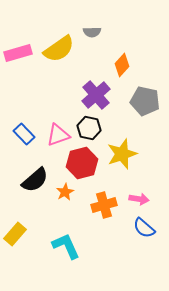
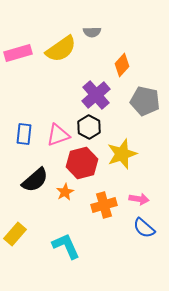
yellow semicircle: moved 2 px right
black hexagon: moved 1 px up; rotated 15 degrees clockwise
blue rectangle: rotated 50 degrees clockwise
